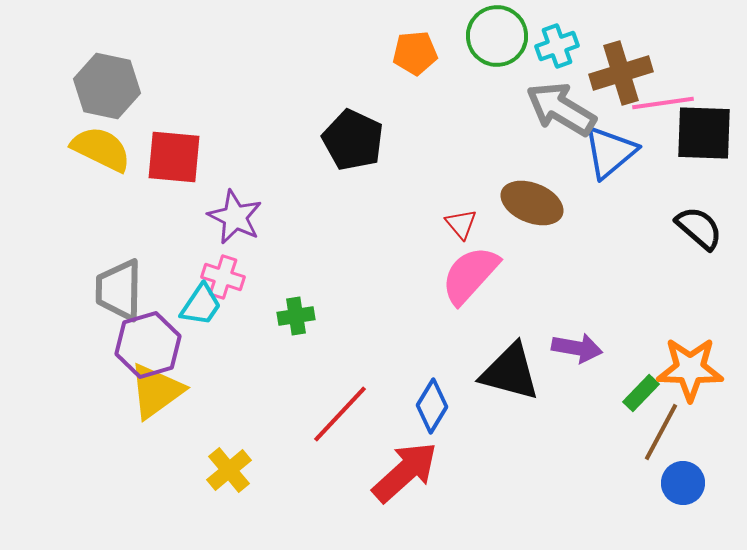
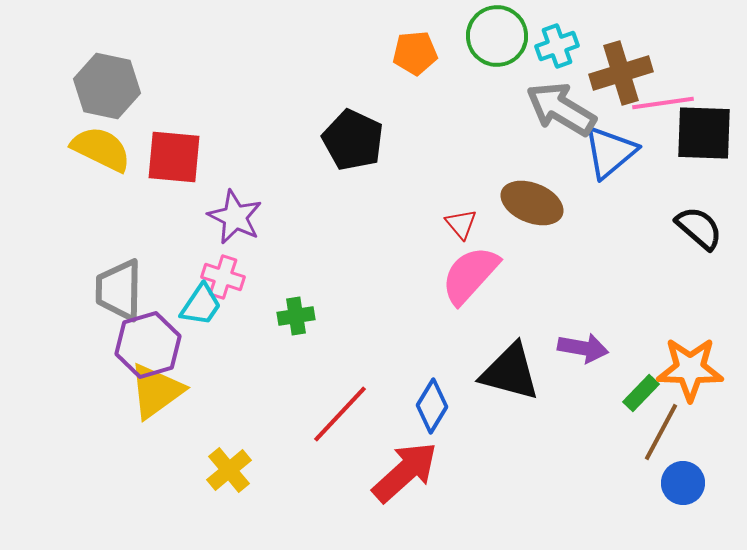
purple arrow: moved 6 px right
